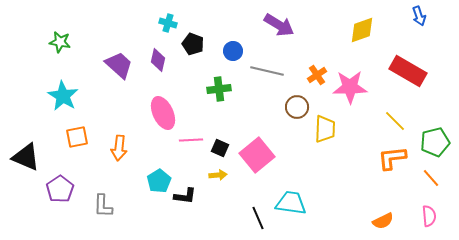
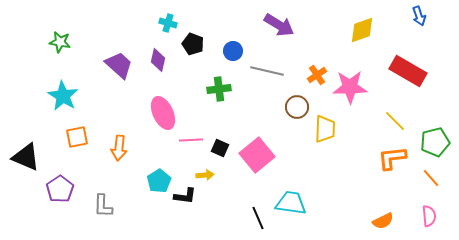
yellow arrow: moved 13 px left
